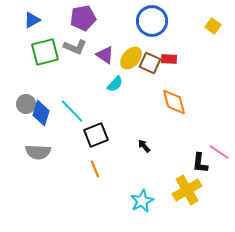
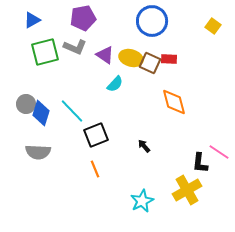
yellow ellipse: rotated 65 degrees clockwise
